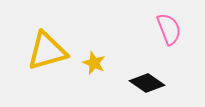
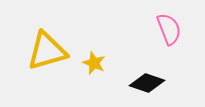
black diamond: rotated 16 degrees counterclockwise
